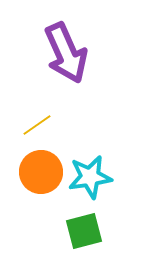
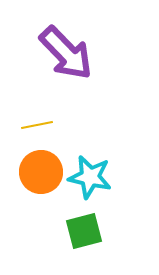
purple arrow: rotated 20 degrees counterclockwise
yellow line: rotated 24 degrees clockwise
cyan star: rotated 21 degrees clockwise
